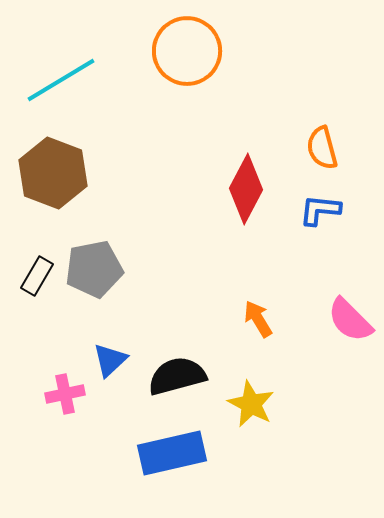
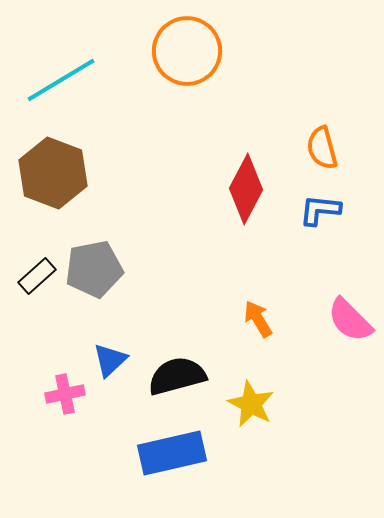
black rectangle: rotated 18 degrees clockwise
